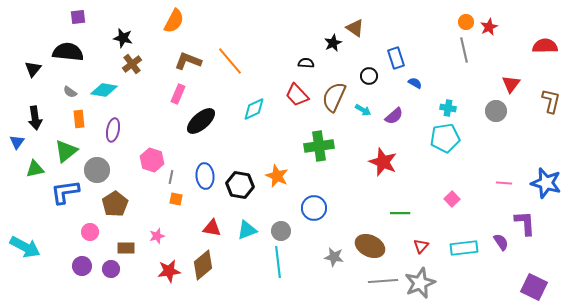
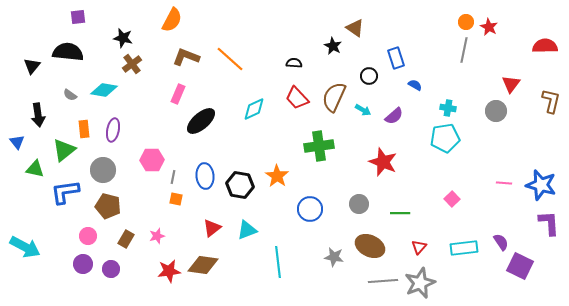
orange semicircle at (174, 21): moved 2 px left, 1 px up
red star at (489, 27): rotated 18 degrees counterclockwise
black star at (333, 43): moved 3 px down; rotated 18 degrees counterclockwise
gray line at (464, 50): rotated 25 degrees clockwise
brown L-shape at (188, 61): moved 2 px left, 4 px up
orange line at (230, 61): moved 2 px up; rotated 8 degrees counterclockwise
black semicircle at (306, 63): moved 12 px left
black triangle at (33, 69): moved 1 px left, 3 px up
blue semicircle at (415, 83): moved 2 px down
gray semicircle at (70, 92): moved 3 px down
red trapezoid at (297, 95): moved 3 px down
black arrow at (35, 118): moved 3 px right, 3 px up
orange rectangle at (79, 119): moved 5 px right, 10 px down
blue triangle at (17, 142): rotated 14 degrees counterclockwise
green triangle at (66, 151): moved 2 px left, 1 px up
pink hexagon at (152, 160): rotated 20 degrees counterclockwise
green triangle at (35, 169): rotated 24 degrees clockwise
gray circle at (97, 170): moved 6 px right
orange star at (277, 176): rotated 10 degrees clockwise
gray line at (171, 177): moved 2 px right
blue star at (546, 183): moved 5 px left, 2 px down
brown pentagon at (115, 204): moved 7 px left, 2 px down; rotated 25 degrees counterclockwise
blue circle at (314, 208): moved 4 px left, 1 px down
purple L-shape at (525, 223): moved 24 px right
red triangle at (212, 228): rotated 48 degrees counterclockwise
gray circle at (281, 231): moved 78 px right, 27 px up
pink circle at (90, 232): moved 2 px left, 4 px down
red triangle at (421, 246): moved 2 px left, 1 px down
brown rectangle at (126, 248): moved 9 px up; rotated 60 degrees counterclockwise
brown diamond at (203, 265): rotated 48 degrees clockwise
purple circle at (82, 266): moved 1 px right, 2 px up
purple square at (534, 287): moved 14 px left, 21 px up
